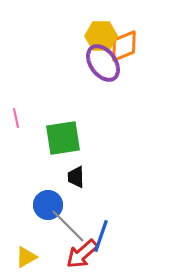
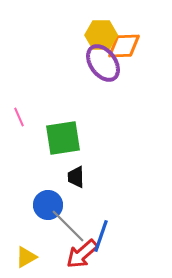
yellow hexagon: moved 1 px up
orange diamond: rotated 20 degrees clockwise
pink line: moved 3 px right, 1 px up; rotated 12 degrees counterclockwise
